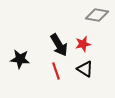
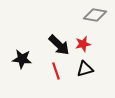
gray diamond: moved 2 px left
black arrow: rotated 15 degrees counterclockwise
black star: moved 2 px right
black triangle: rotated 48 degrees counterclockwise
